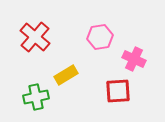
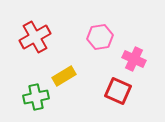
red cross: rotated 20 degrees clockwise
yellow rectangle: moved 2 px left, 1 px down
red square: rotated 28 degrees clockwise
